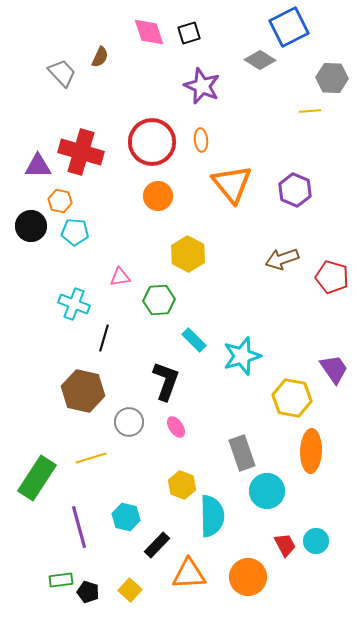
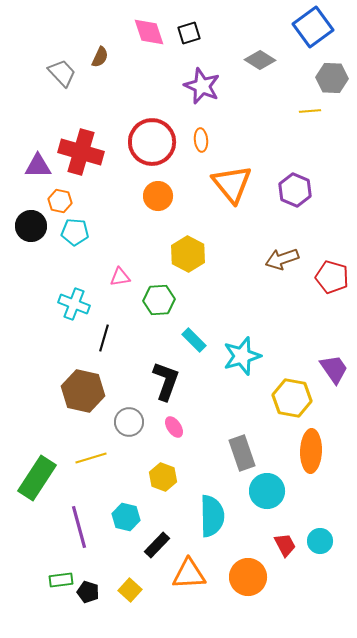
blue square at (289, 27): moved 24 px right; rotated 9 degrees counterclockwise
pink ellipse at (176, 427): moved 2 px left
yellow hexagon at (182, 485): moved 19 px left, 8 px up
cyan circle at (316, 541): moved 4 px right
